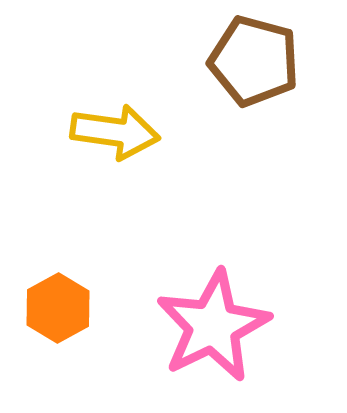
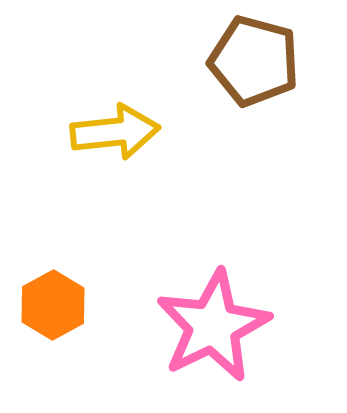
yellow arrow: rotated 14 degrees counterclockwise
orange hexagon: moved 5 px left, 3 px up
